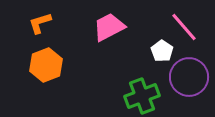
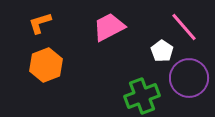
purple circle: moved 1 px down
